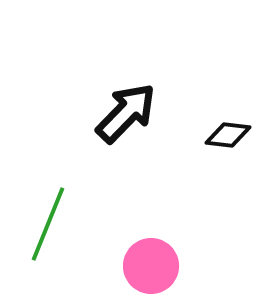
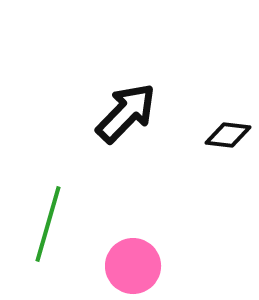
green line: rotated 6 degrees counterclockwise
pink circle: moved 18 px left
